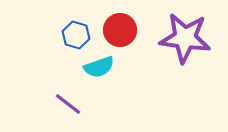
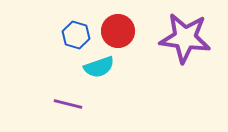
red circle: moved 2 px left, 1 px down
purple line: rotated 24 degrees counterclockwise
